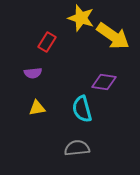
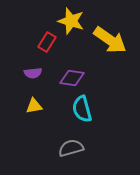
yellow star: moved 10 px left, 3 px down
yellow arrow: moved 3 px left, 4 px down
purple diamond: moved 32 px left, 4 px up
yellow triangle: moved 3 px left, 2 px up
gray semicircle: moved 6 px left; rotated 10 degrees counterclockwise
